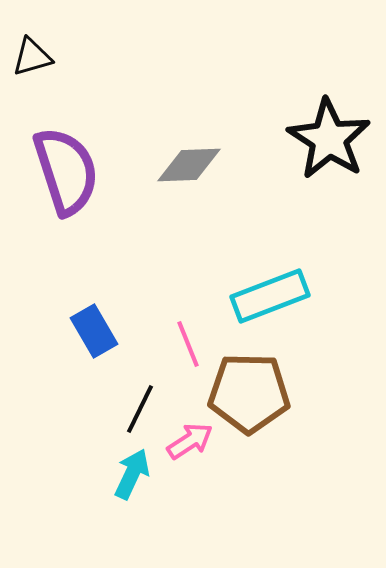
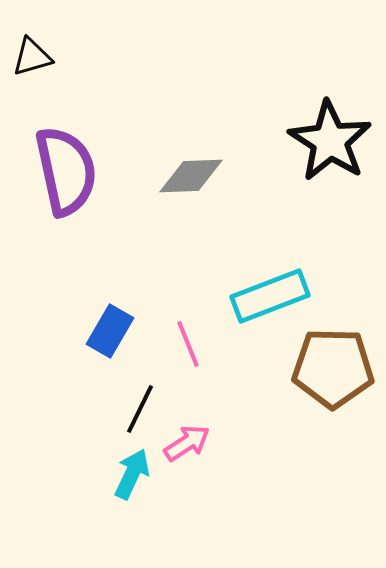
black star: moved 1 px right, 2 px down
gray diamond: moved 2 px right, 11 px down
purple semicircle: rotated 6 degrees clockwise
blue rectangle: moved 16 px right; rotated 60 degrees clockwise
brown pentagon: moved 84 px right, 25 px up
pink arrow: moved 3 px left, 2 px down
